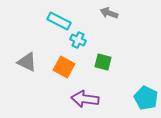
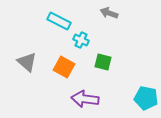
cyan cross: moved 3 px right
gray triangle: rotated 15 degrees clockwise
cyan pentagon: rotated 15 degrees counterclockwise
